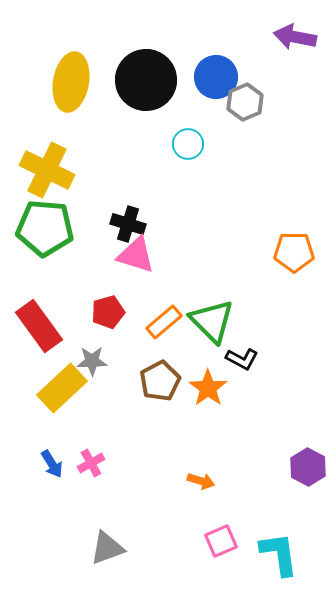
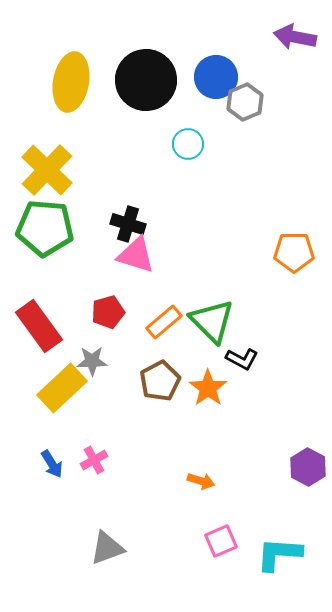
yellow cross: rotated 18 degrees clockwise
pink cross: moved 3 px right, 3 px up
cyan L-shape: rotated 78 degrees counterclockwise
